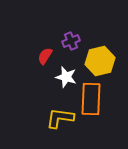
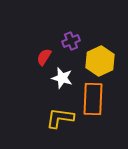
red semicircle: moved 1 px left, 1 px down
yellow hexagon: rotated 12 degrees counterclockwise
white star: moved 4 px left, 1 px down
orange rectangle: moved 2 px right
